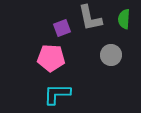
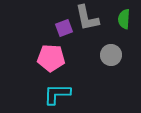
gray L-shape: moved 3 px left
purple square: moved 2 px right
